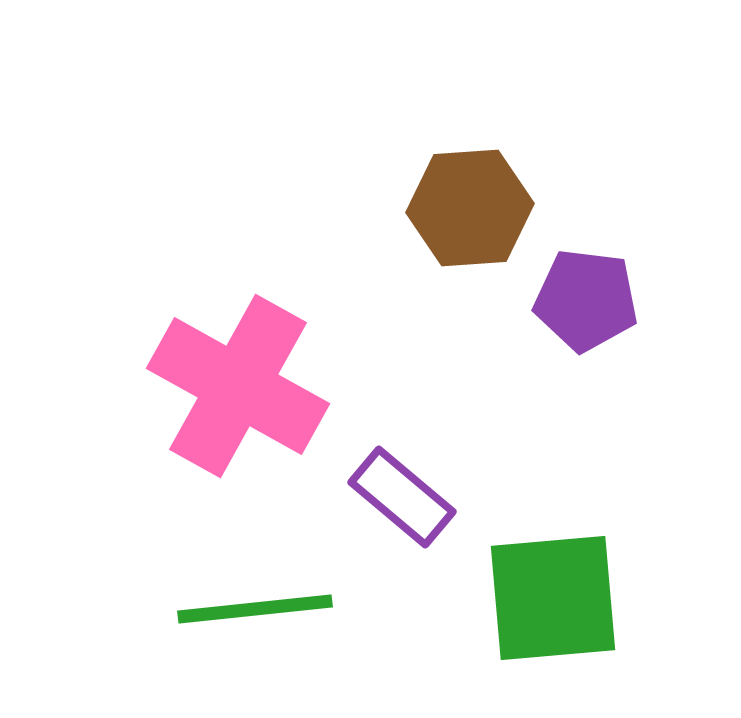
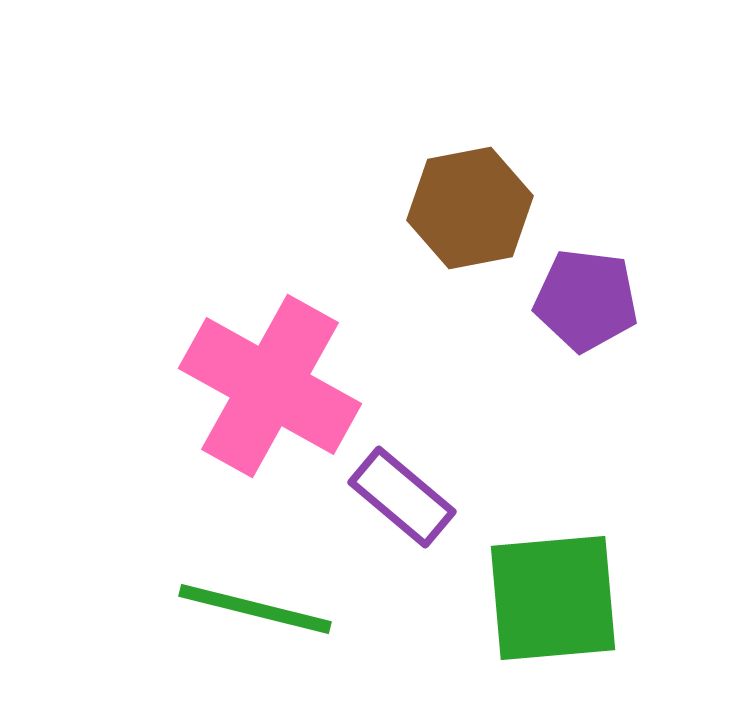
brown hexagon: rotated 7 degrees counterclockwise
pink cross: moved 32 px right
green line: rotated 20 degrees clockwise
